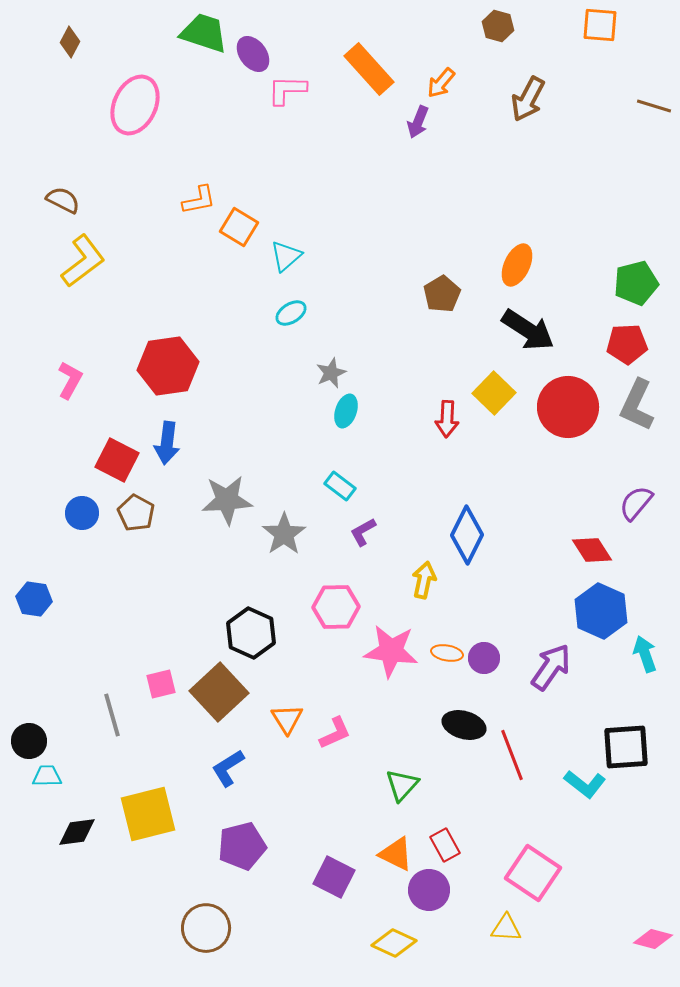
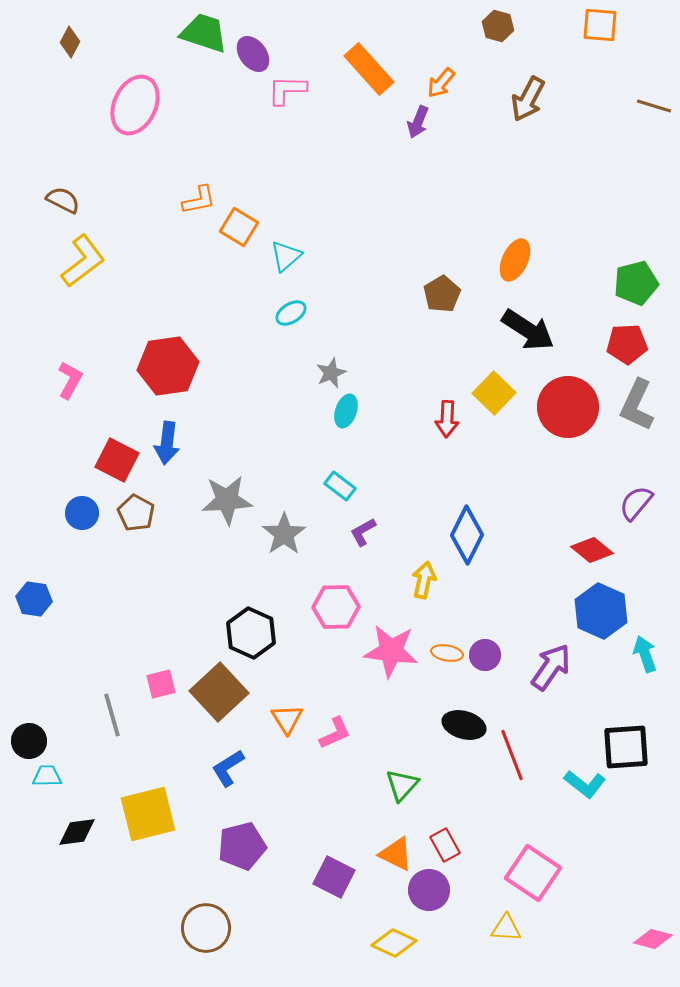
orange ellipse at (517, 265): moved 2 px left, 5 px up
red diamond at (592, 550): rotated 18 degrees counterclockwise
purple circle at (484, 658): moved 1 px right, 3 px up
